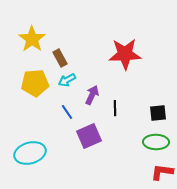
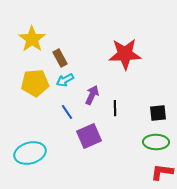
cyan arrow: moved 2 px left
